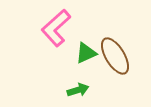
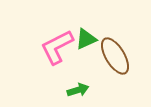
pink L-shape: moved 1 px right, 19 px down; rotated 15 degrees clockwise
green triangle: moved 14 px up
